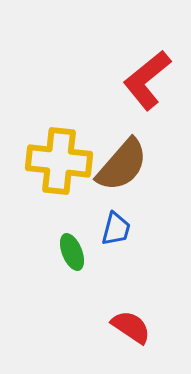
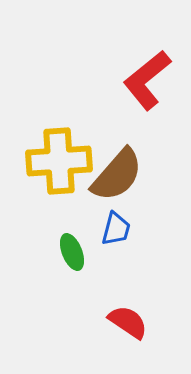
yellow cross: rotated 10 degrees counterclockwise
brown semicircle: moved 5 px left, 10 px down
red semicircle: moved 3 px left, 5 px up
